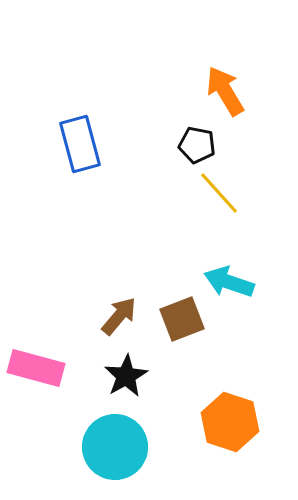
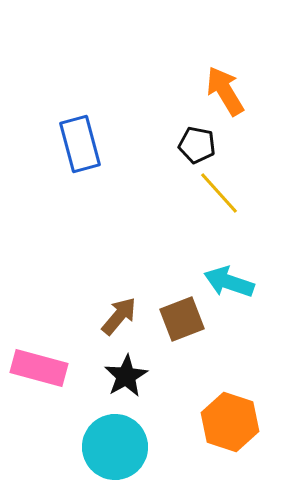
pink rectangle: moved 3 px right
